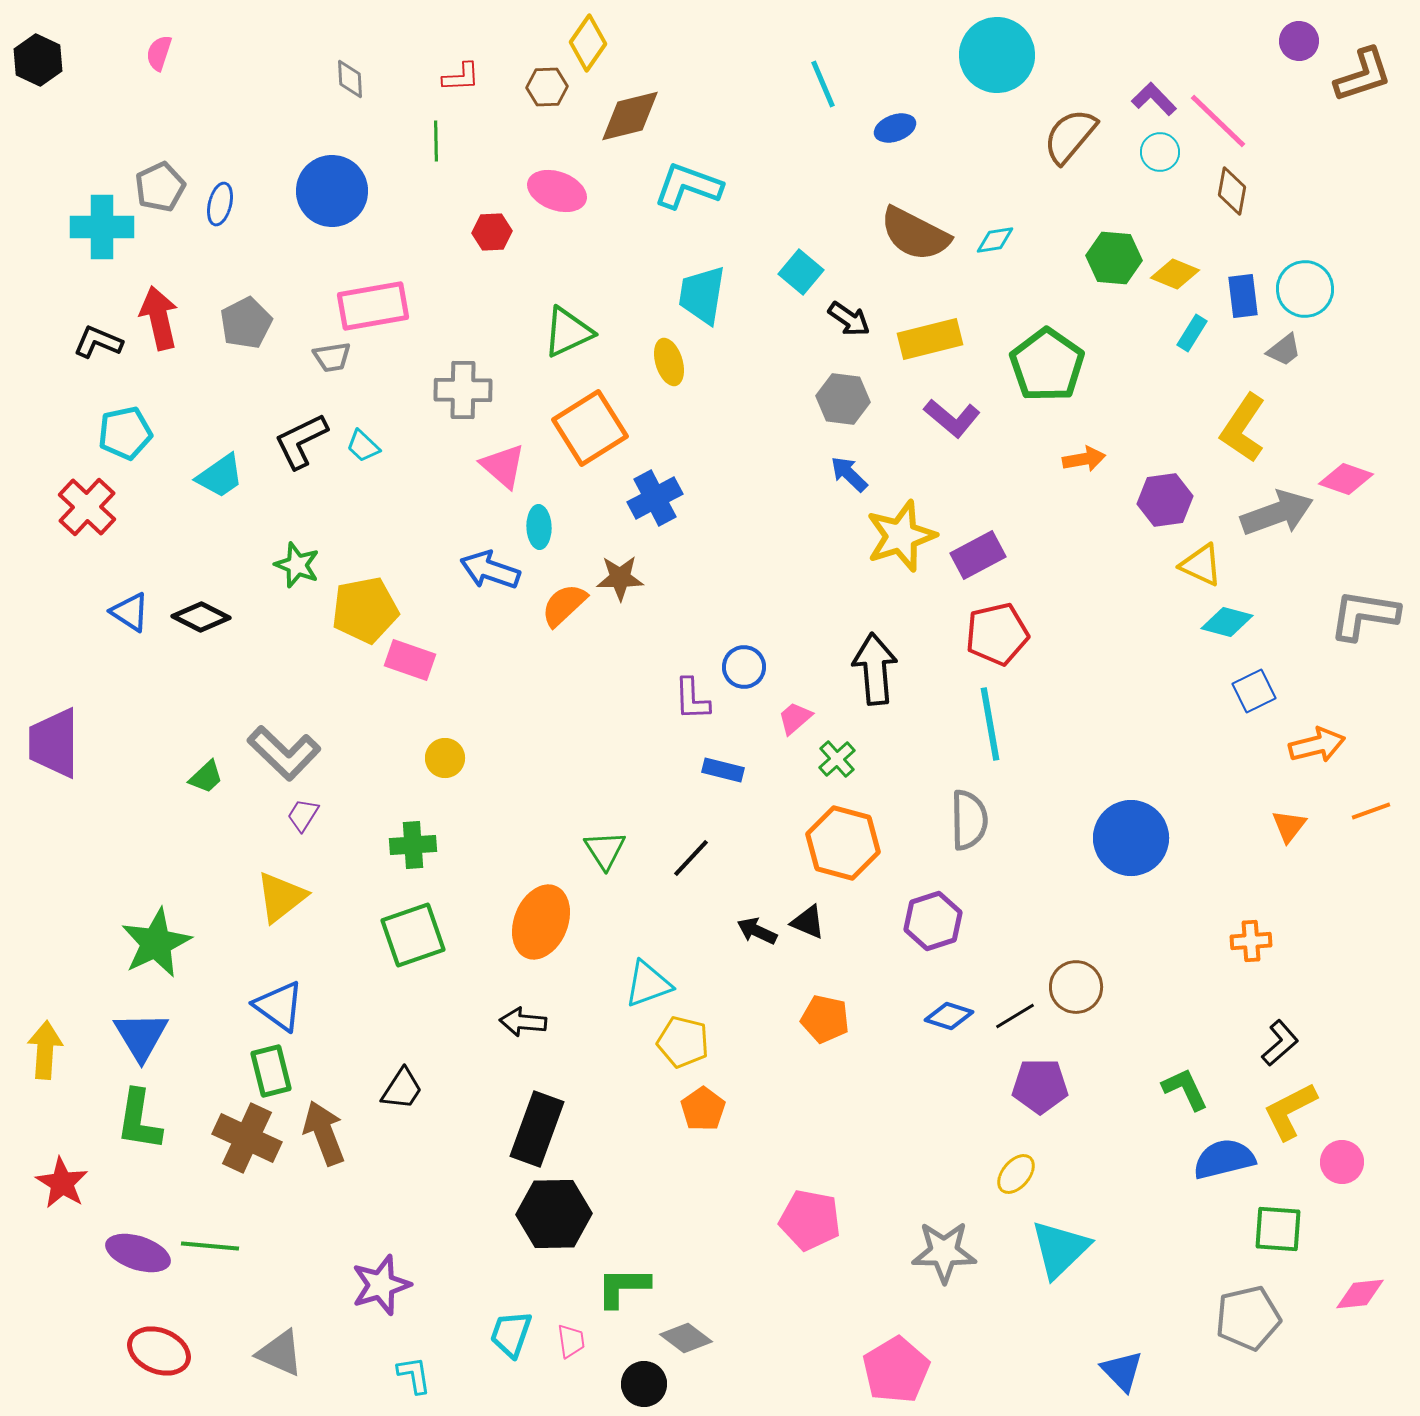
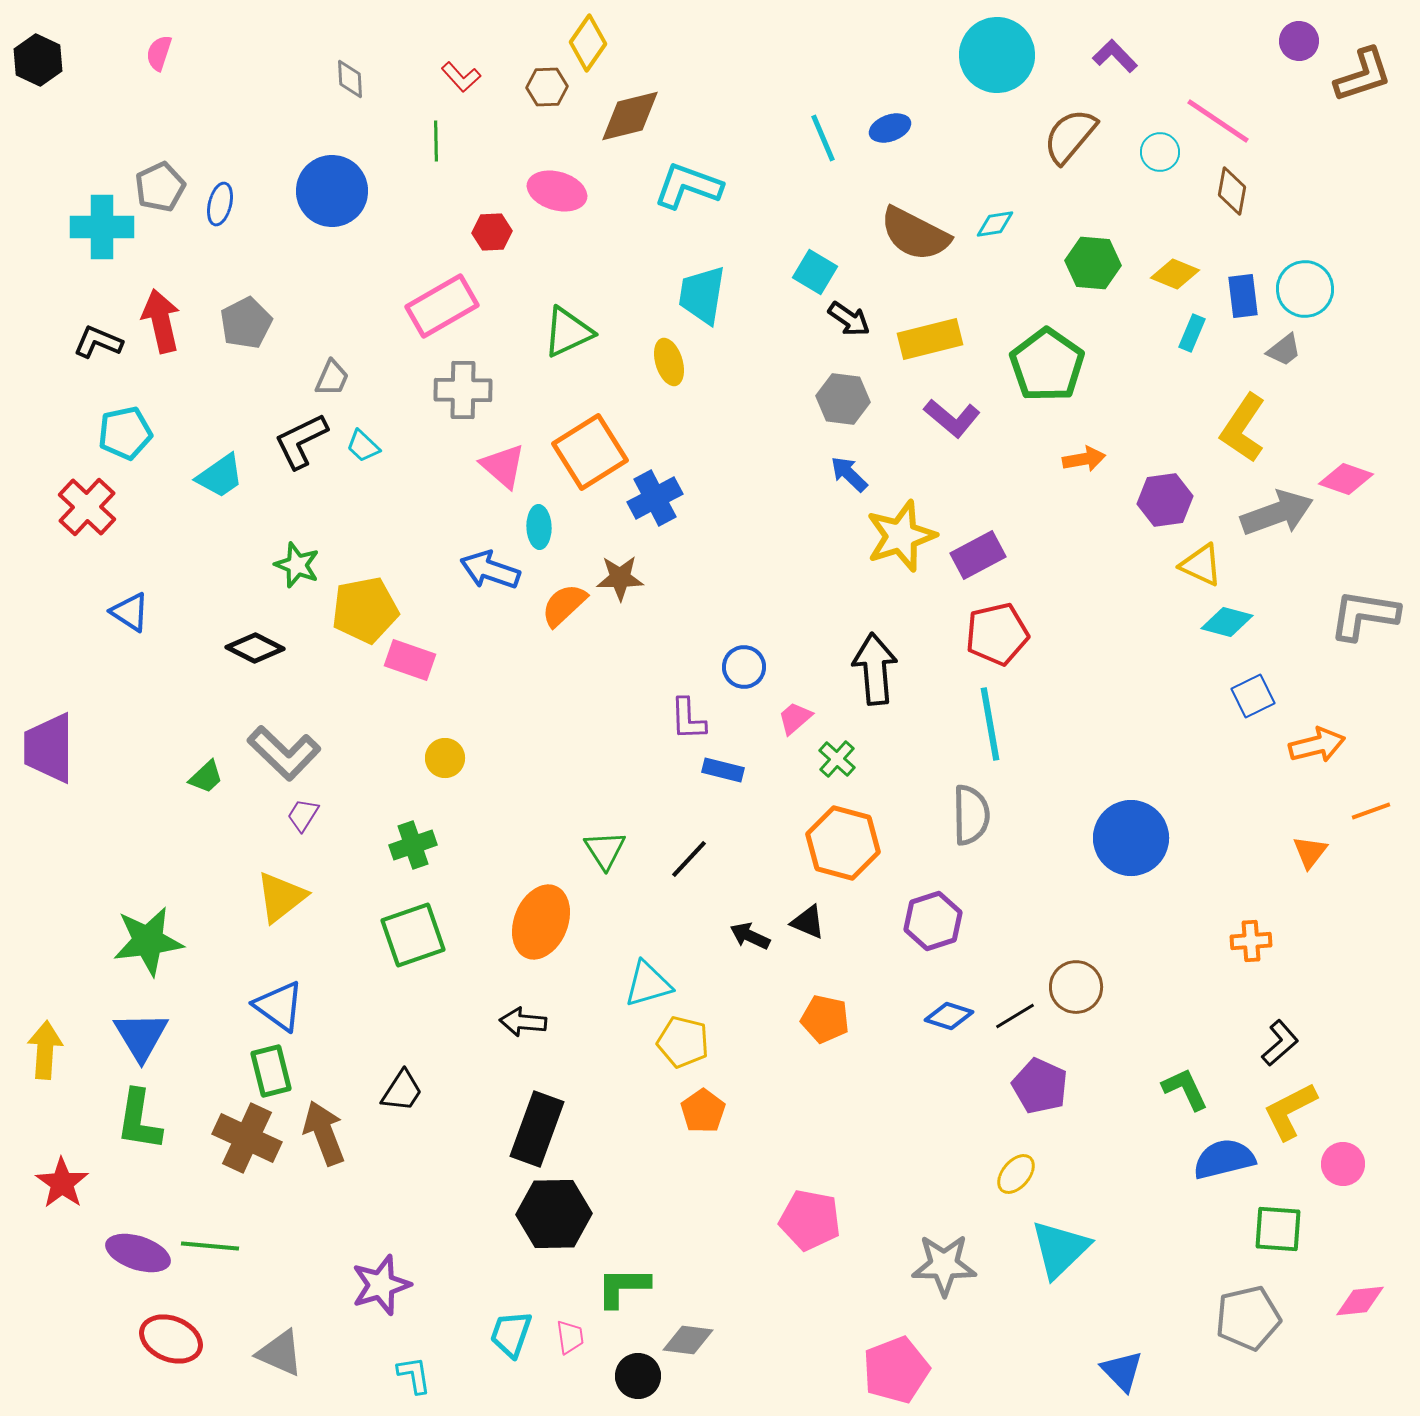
red L-shape at (461, 77): rotated 51 degrees clockwise
cyan line at (823, 84): moved 54 px down
purple L-shape at (1154, 99): moved 39 px left, 43 px up
pink line at (1218, 121): rotated 10 degrees counterclockwise
blue ellipse at (895, 128): moved 5 px left
pink ellipse at (557, 191): rotated 4 degrees counterclockwise
cyan diamond at (995, 240): moved 16 px up
green hexagon at (1114, 258): moved 21 px left, 5 px down
cyan square at (801, 272): moved 14 px right; rotated 9 degrees counterclockwise
pink rectangle at (373, 306): moved 69 px right; rotated 20 degrees counterclockwise
red arrow at (159, 318): moved 2 px right, 3 px down
cyan rectangle at (1192, 333): rotated 9 degrees counterclockwise
gray trapezoid at (332, 357): moved 21 px down; rotated 57 degrees counterclockwise
orange square at (590, 428): moved 24 px down
black diamond at (201, 617): moved 54 px right, 31 px down
blue square at (1254, 691): moved 1 px left, 5 px down
purple L-shape at (692, 699): moved 4 px left, 20 px down
purple trapezoid at (54, 743): moved 5 px left, 5 px down
green cross at (837, 759): rotated 6 degrees counterclockwise
gray semicircle at (969, 820): moved 2 px right, 5 px up
orange triangle at (1289, 826): moved 21 px right, 26 px down
green cross at (413, 845): rotated 15 degrees counterclockwise
black line at (691, 858): moved 2 px left, 1 px down
black arrow at (757, 931): moved 7 px left, 5 px down
green star at (156, 943): moved 8 px left, 2 px up; rotated 18 degrees clockwise
cyan triangle at (648, 984): rotated 4 degrees clockwise
purple pentagon at (1040, 1086): rotated 24 degrees clockwise
black trapezoid at (402, 1089): moved 2 px down
orange pentagon at (703, 1109): moved 2 px down
pink circle at (1342, 1162): moved 1 px right, 2 px down
red star at (62, 1183): rotated 4 degrees clockwise
gray star at (944, 1252): moved 13 px down
pink diamond at (1360, 1294): moved 7 px down
gray diamond at (686, 1338): moved 2 px right, 2 px down; rotated 30 degrees counterclockwise
pink trapezoid at (571, 1341): moved 1 px left, 4 px up
red ellipse at (159, 1351): moved 12 px right, 12 px up
pink pentagon at (896, 1370): rotated 10 degrees clockwise
black circle at (644, 1384): moved 6 px left, 8 px up
